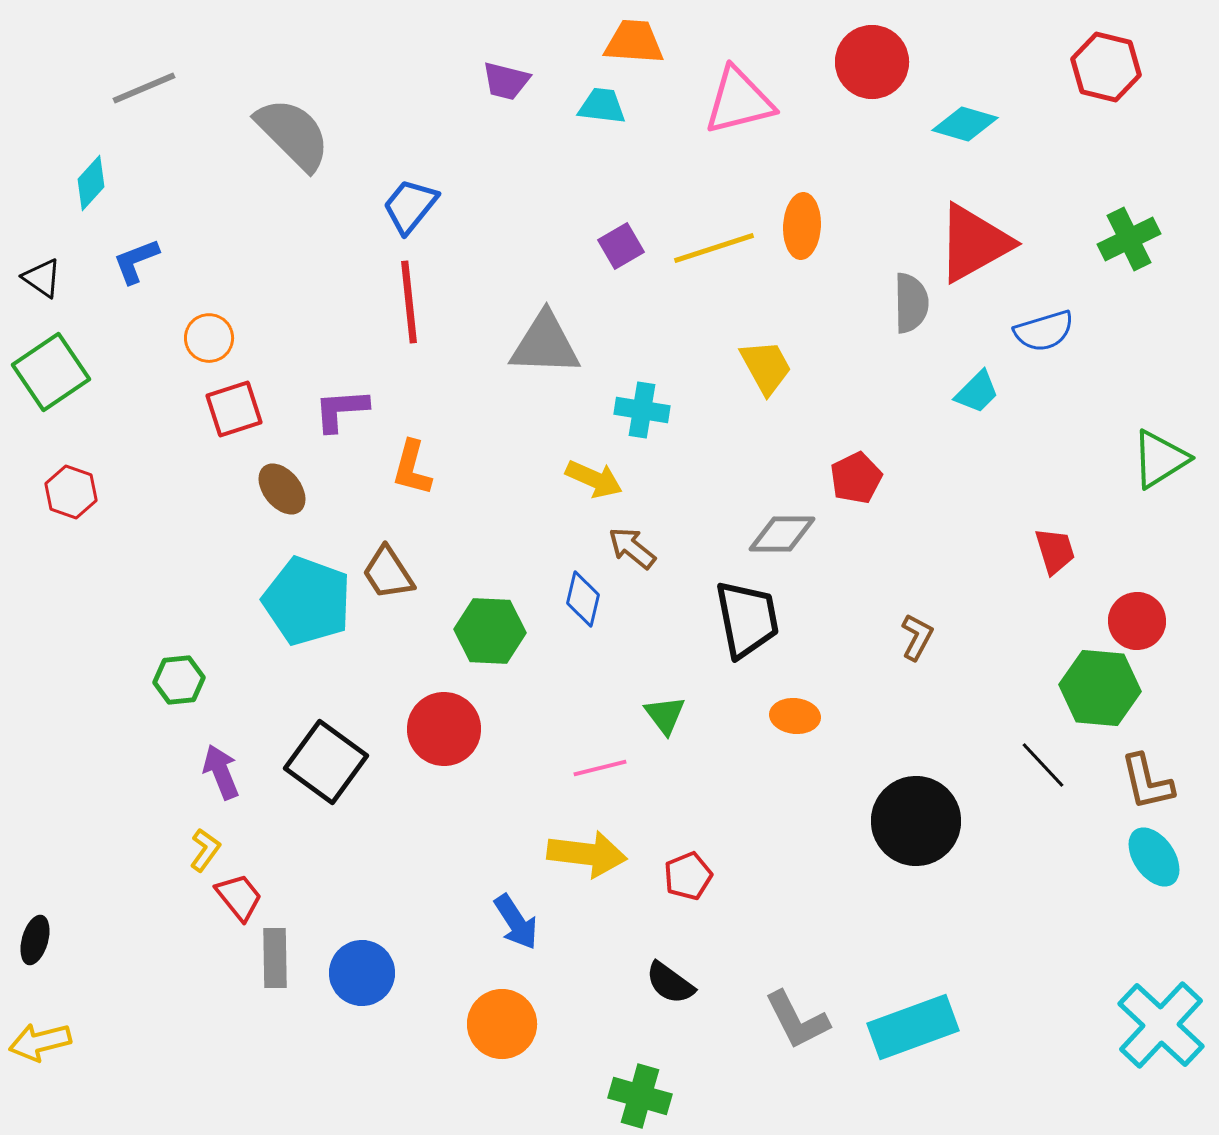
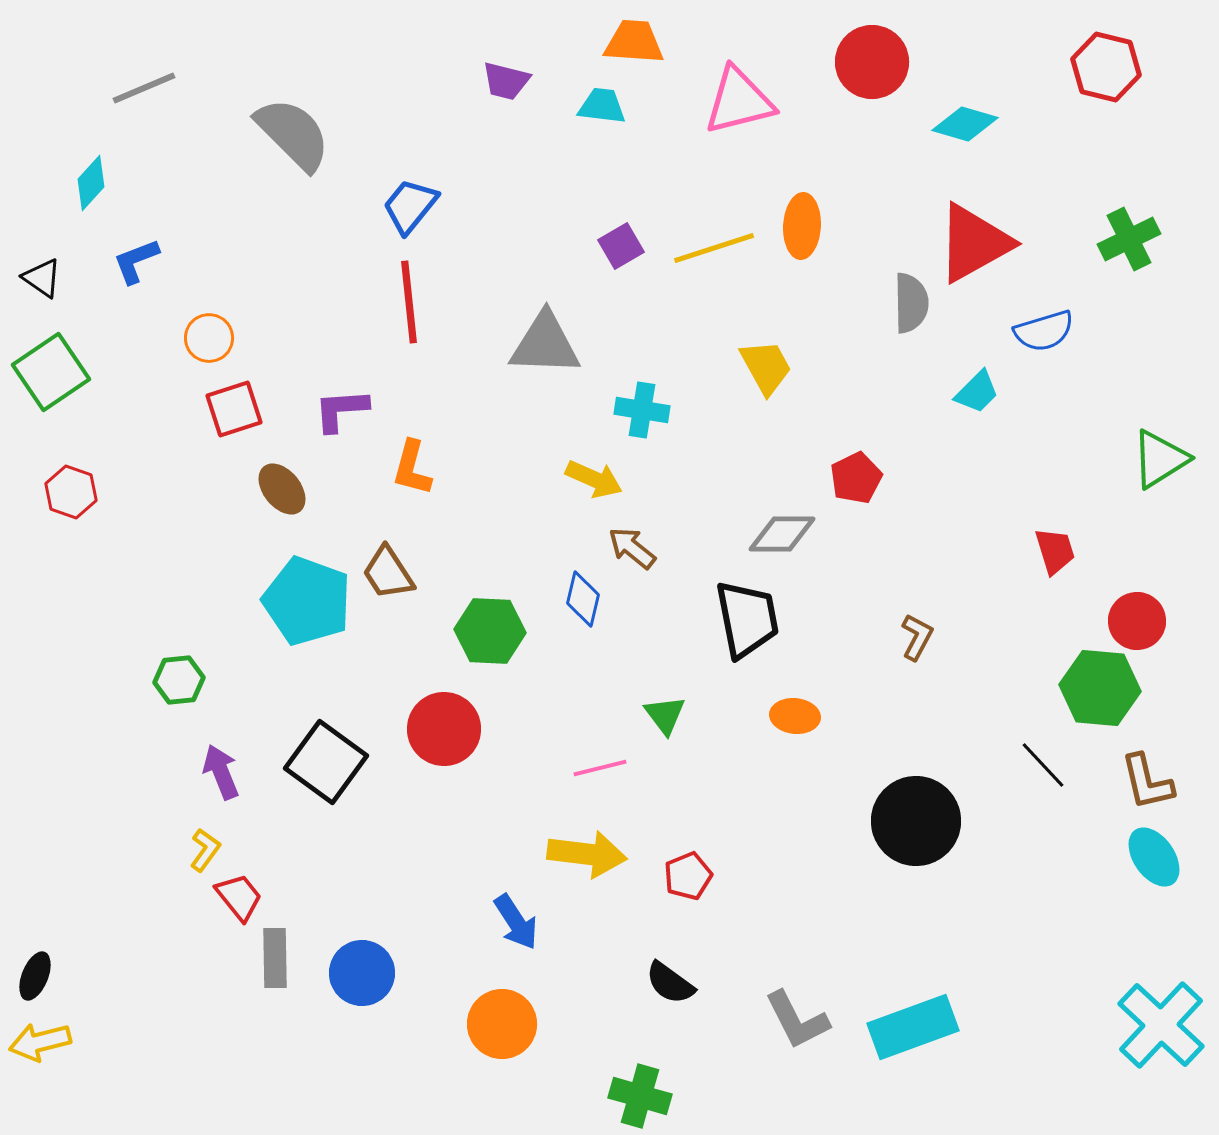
black ellipse at (35, 940): moved 36 px down; rotated 6 degrees clockwise
